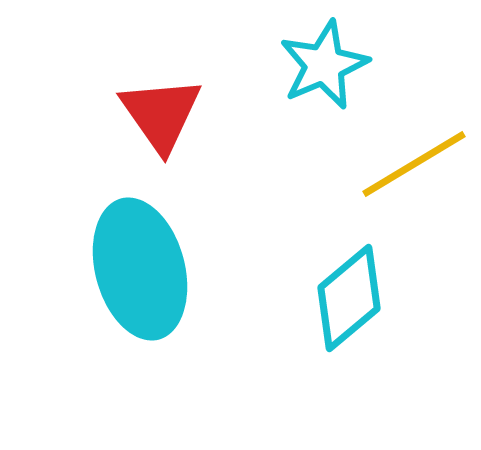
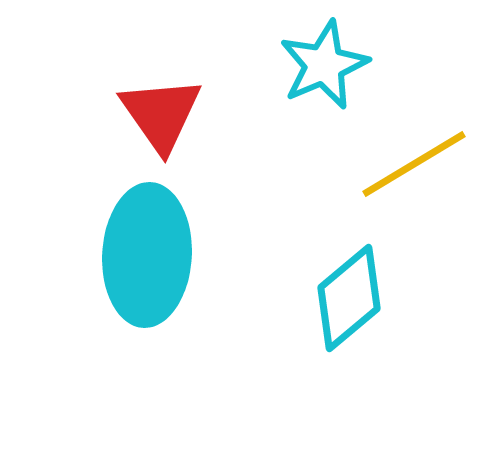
cyan ellipse: moved 7 px right, 14 px up; rotated 18 degrees clockwise
